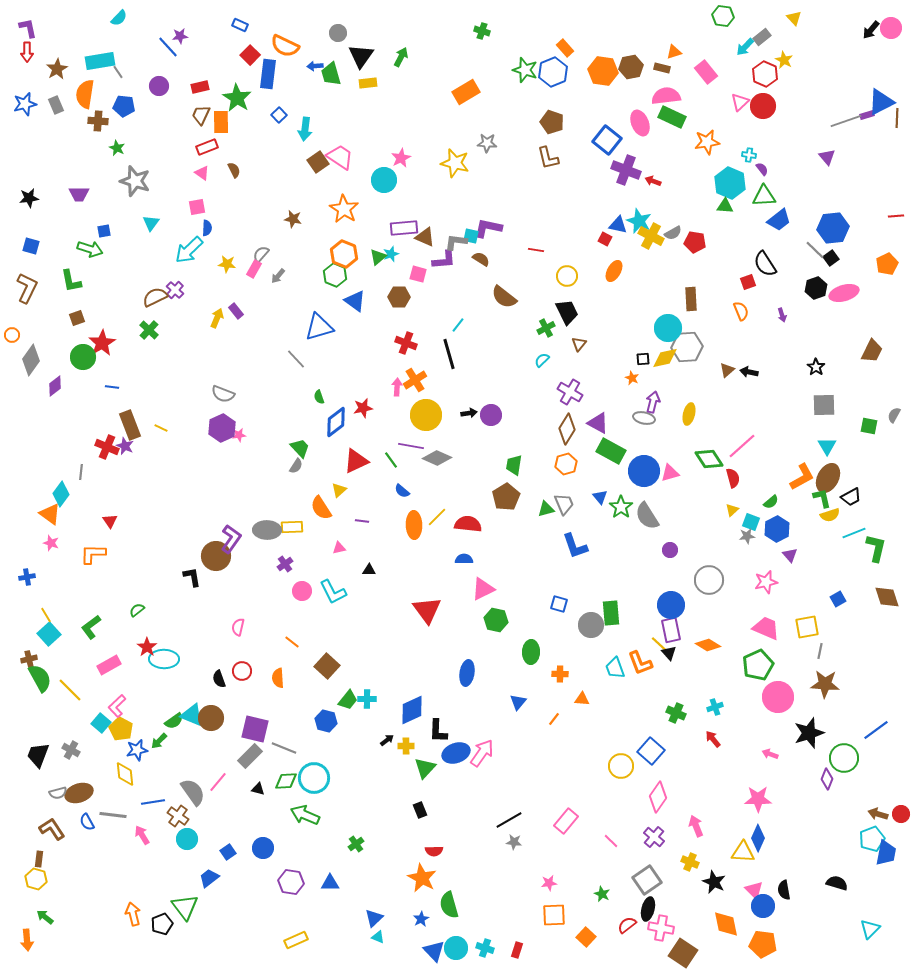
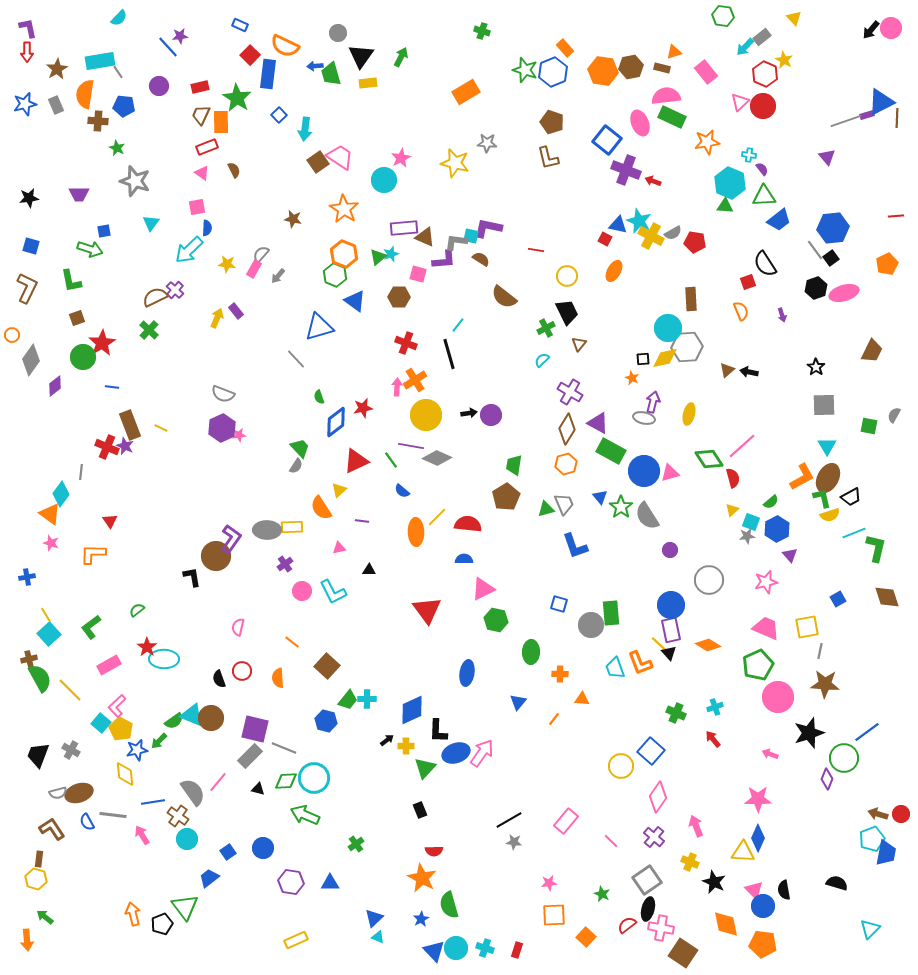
gray line at (815, 250): rotated 10 degrees clockwise
orange ellipse at (414, 525): moved 2 px right, 7 px down
blue line at (876, 730): moved 9 px left, 2 px down
